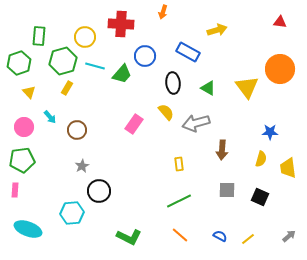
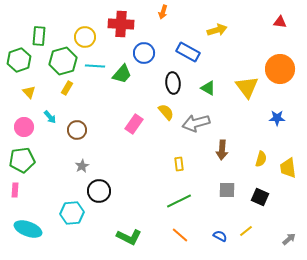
blue circle at (145, 56): moved 1 px left, 3 px up
green hexagon at (19, 63): moved 3 px up
cyan line at (95, 66): rotated 12 degrees counterclockwise
blue star at (270, 132): moved 7 px right, 14 px up
gray arrow at (289, 236): moved 3 px down
yellow line at (248, 239): moved 2 px left, 8 px up
